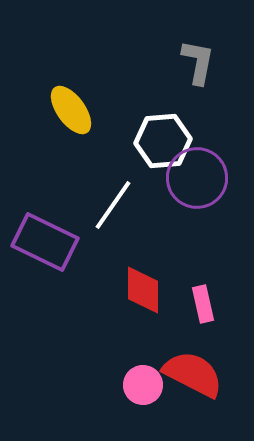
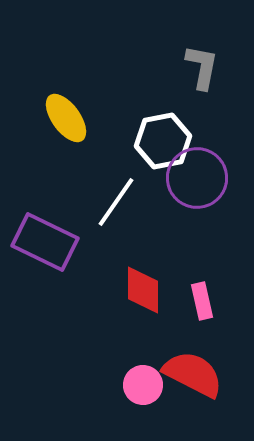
gray L-shape: moved 4 px right, 5 px down
yellow ellipse: moved 5 px left, 8 px down
white hexagon: rotated 6 degrees counterclockwise
white line: moved 3 px right, 3 px up
pink rectangle: moved 1 px left, 3 px up
